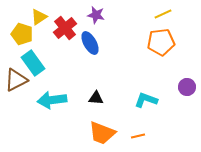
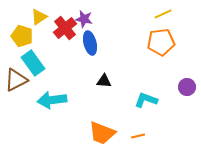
purple star: moved 12 px left, 4 px down
yellow pentagon: moved 2 px down
blue ellipse: rotated 15 degrees clockwise
black triangle: moved 8 px right, 17 px up
